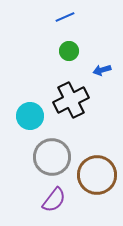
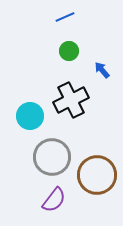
blue arrow: rotated 66 degrees clockwise
